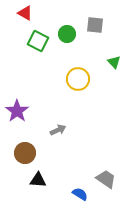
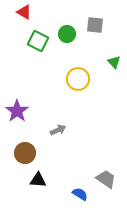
red triangle: moved 1 px left, 1 px up
